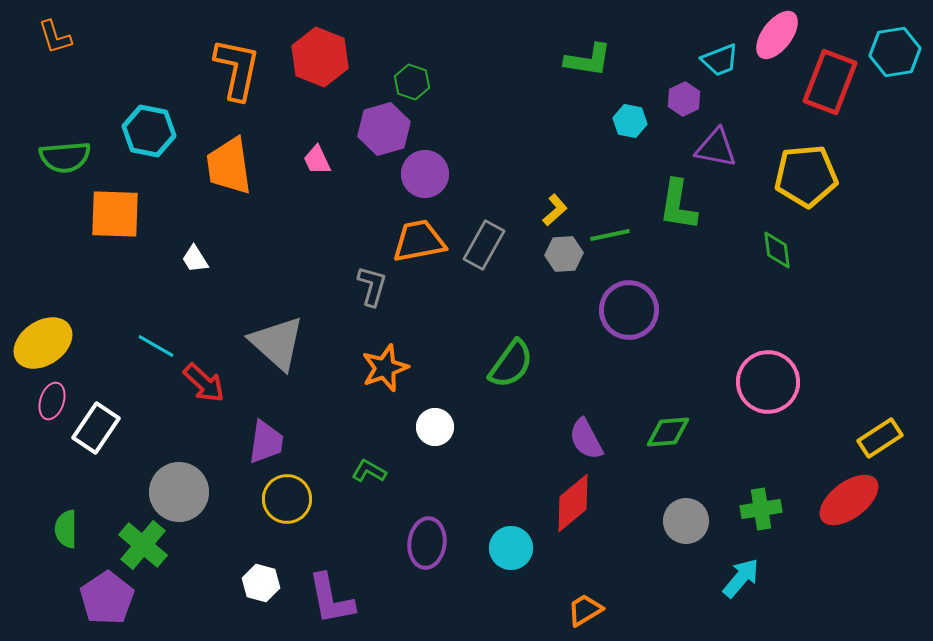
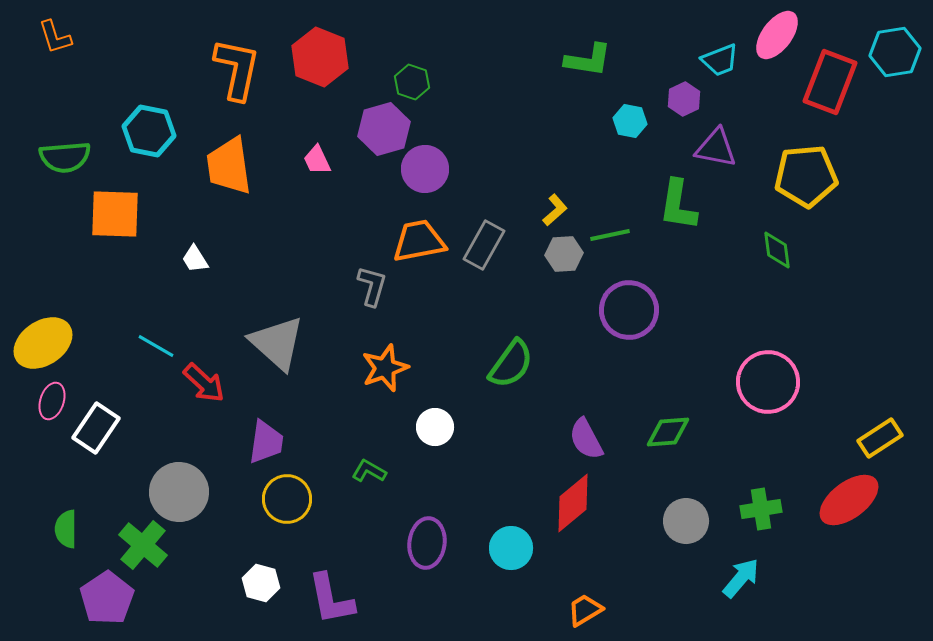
purple circle at (425, 174): moved 5 px up
